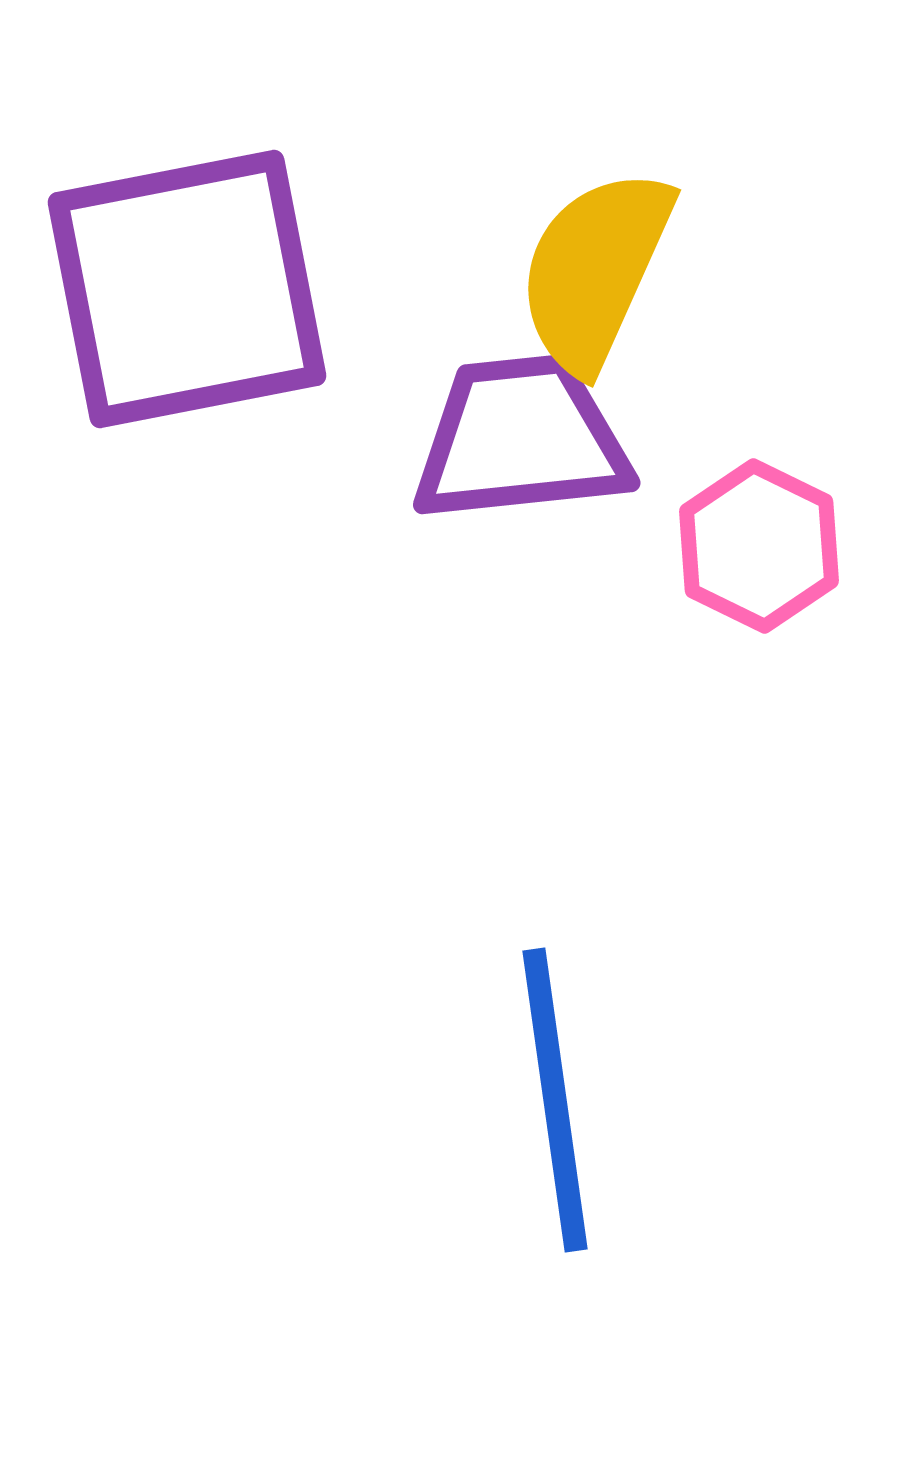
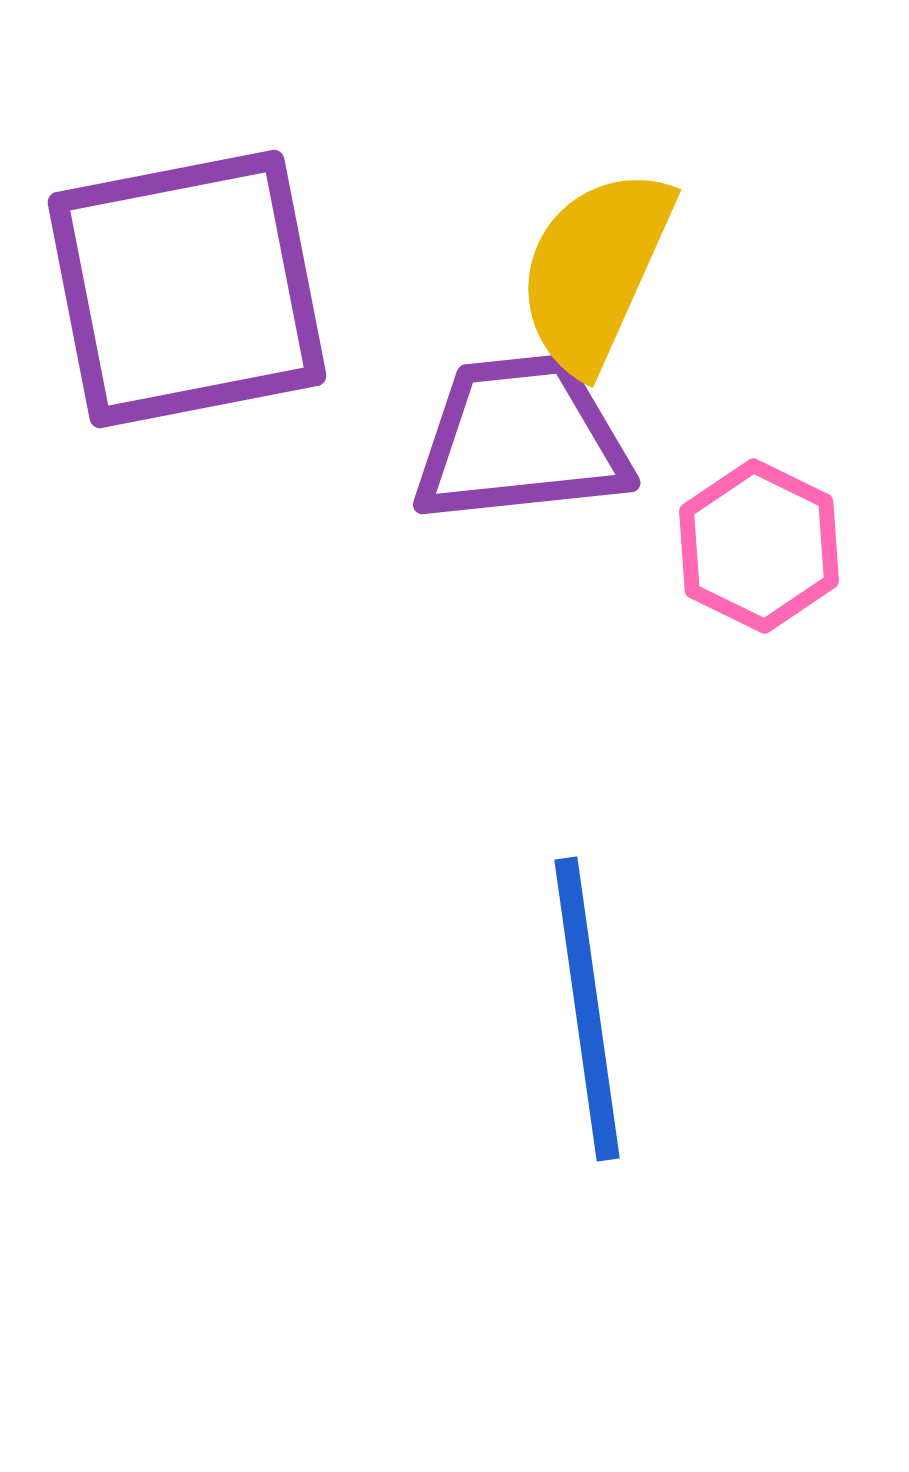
blue line: moved 32 px right, 91 px up
